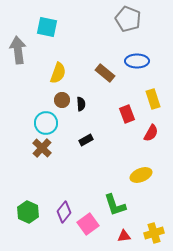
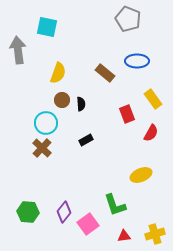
yellow rectangle: rotated 18 degrees counterclockwise
green hexagon: rotated 20 degrees counterclockwise
yellow cross: moved 1 px right, 1 px down
